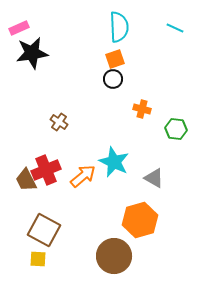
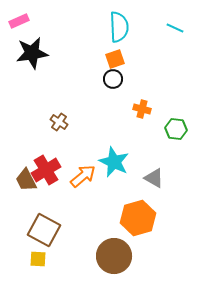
pink rectangle: moved 7 px up
red cross: rotated 8 degrees counterclockwise
orange hexagon: moved 2 px left, 2 px up
